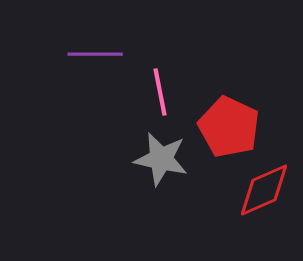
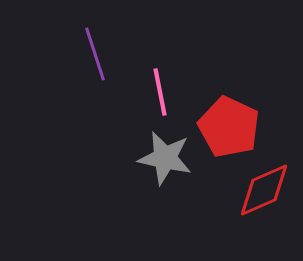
purple line: rotated 72 degrees clockwise
gray star: moved 4 px right, 1 px up
